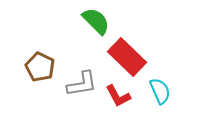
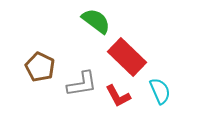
green semicircle: rotated 8 degrees counterclockwise
